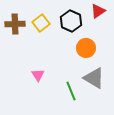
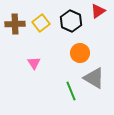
orange circle: moved 6 px left, 5 px down
pink triangle: moved 4 px left, 12 px up
